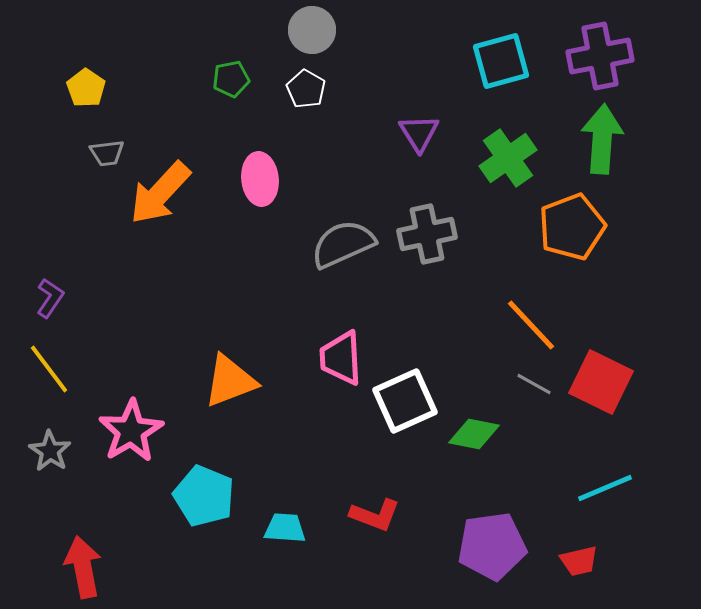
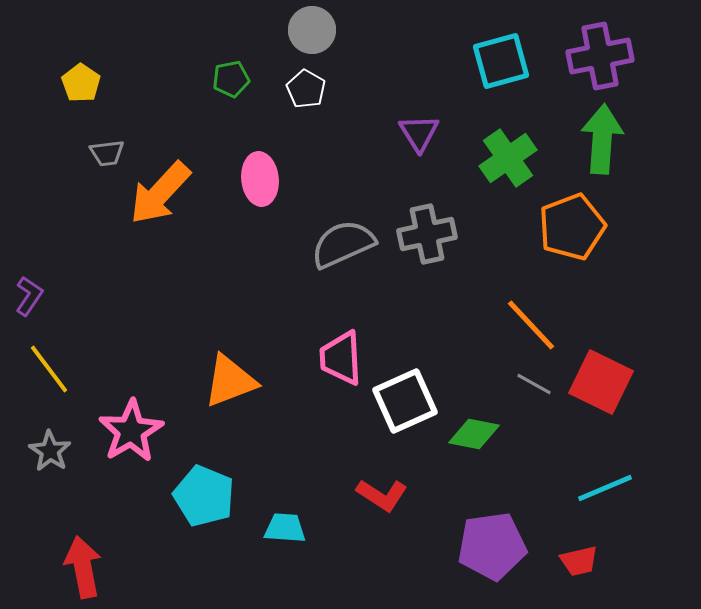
yellow pentagon: moved 5 px left, 5 px up
purple L-shape: moved 21 px left, 2 px up
red L-shape: moved 7 px right, 20 px up; rotated 12 degrees clockwise
